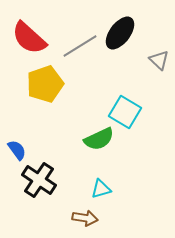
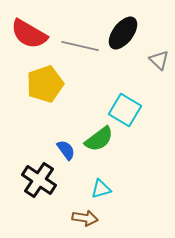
black ellipse: moved 3 px right
red semicircle: moved 4 px up; rotated 12 degrees counterclockwise
gray line: rotated 45 degrees clockwise
cyan square: moved 2 px up
green semicircle: rotated 12 degrees counterclockwise
blue semicircle: moved 49 px right
